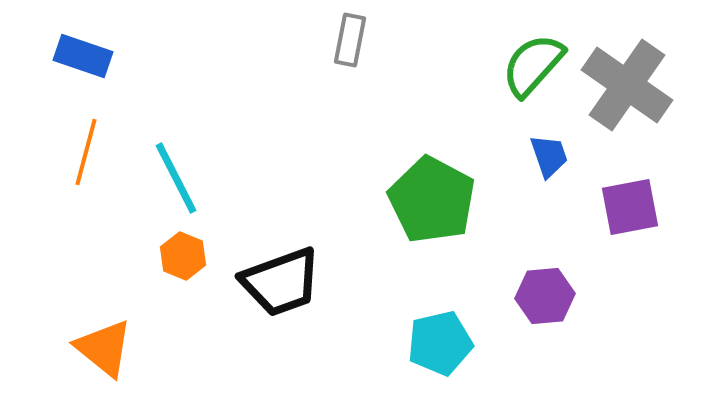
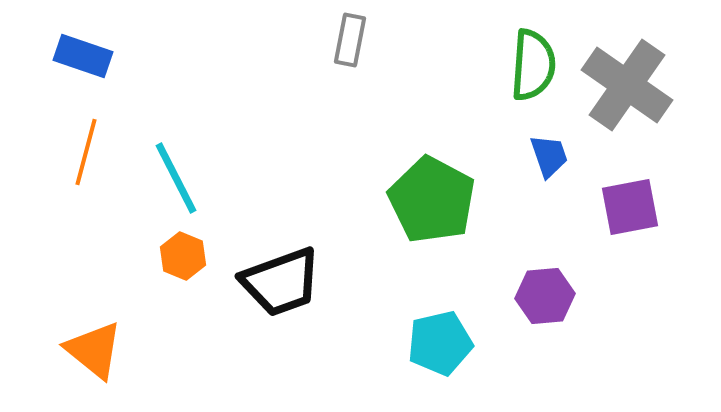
green semicircle: rotated 142 degrees clockwise
orange triangle: moved 10 px left, 2 px down
